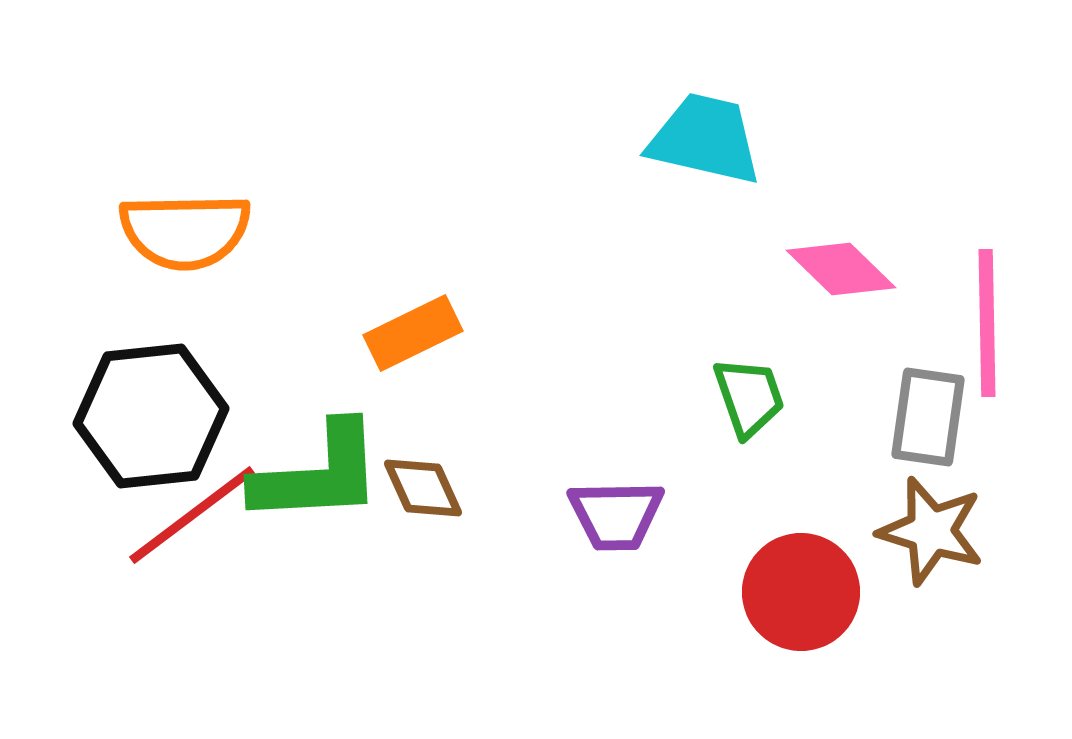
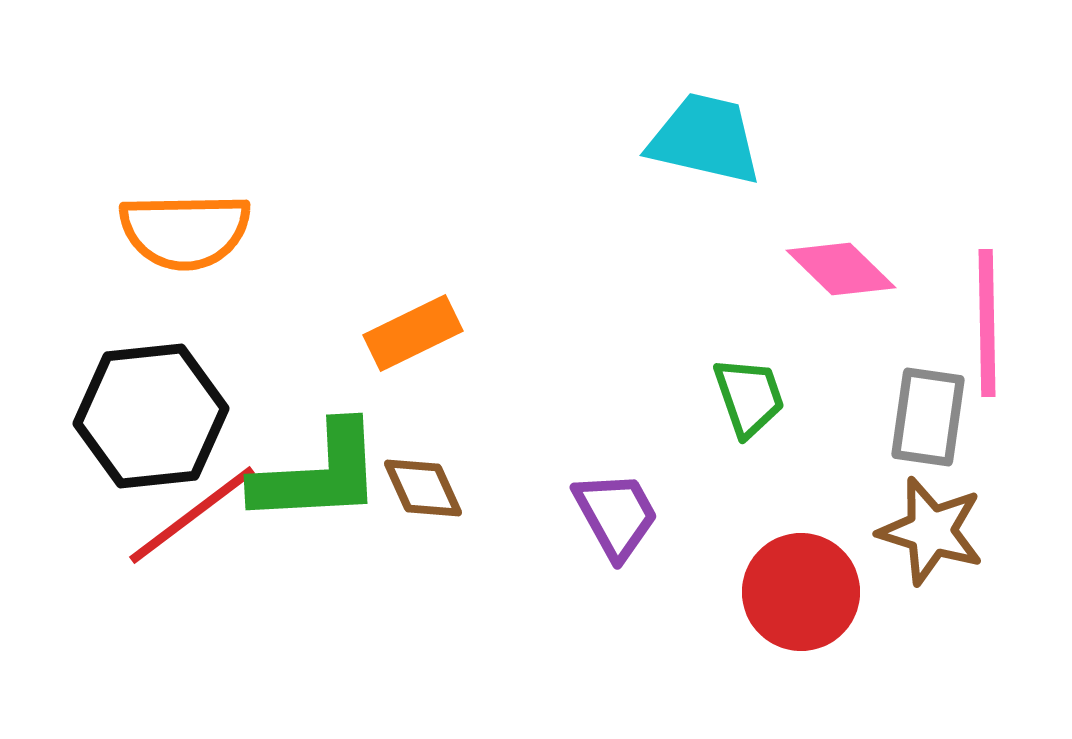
purple trapezoid: rotated 118 degrees counterclockwise
